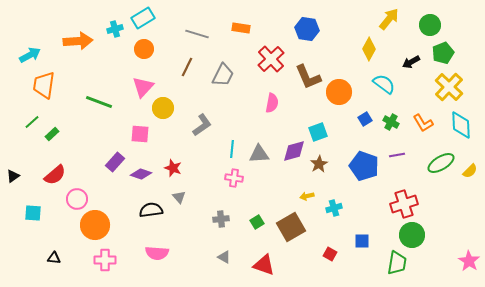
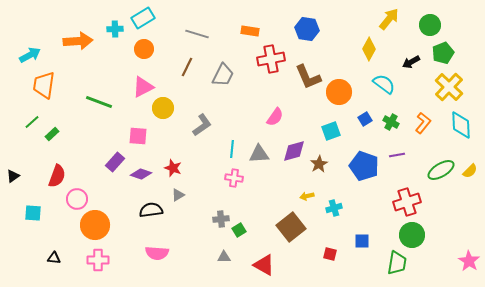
orange rectangle at (241, 28): moved 9 px right, 3 px down
cyan cross at (115, 29): rotated 14 degrees clockwise
red cross at (271, 59): rotated 32 degrees clockwise
pink triangle at (143, 87): rotated 20 degrees clockwise
pink semicircle at (272, 103): moved 3 px right, 14 px down; rotated 24 degrees clockwise
orange L-shape at (423, 123): rotated 110 degrees counterclockwise
cyan square at (318, 132): moved 13 px right, 1 px up
pink square at (140, 134): moved 2 px left, 2 px down
green ellipse at (441, 163): moved 7 px down
red semicircle at (55, 175): moved 2 px right, 1 px down; rotated 30 degrees counterclockwise
gray triangle at (179, 197): moved 1 px left, 2 px up; rotated 40 degrees clockwise
red cross at (404, 204): moved 3 px right, 2 px up
green square at (257, 222): moved 18 px left, 8 px down
brown square at (291, 227): rotated 8 degrees counterclockwise
red square at (330, 254): rotated 16 degrees counterclockwise
gray triangle at (224, 257): rotated 32 degrees counterclockwise
pink cross at (105, 260): moved 7 px left
red triangle at (264, 265): rotated 10 degrees clockwise
